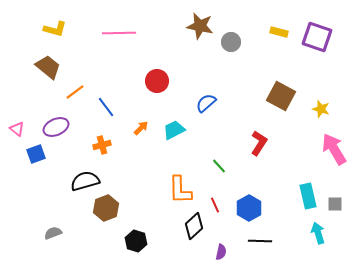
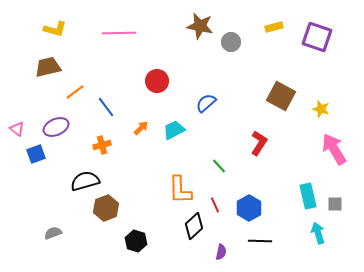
yellow rectangle: moved 5 px left, 5 px up; rotated 30 degrees counterclockwise
brown trapezoid: rotated 52 degrees counterclockwise
